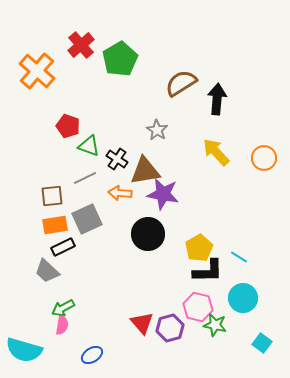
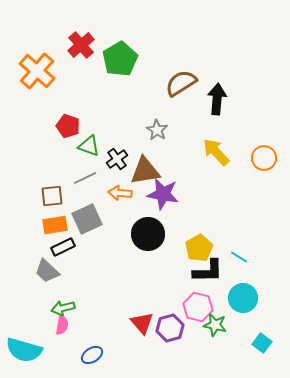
black cross: rotated 20 degrees clockwise
green arrow: rotated 15 degrees clockwise
